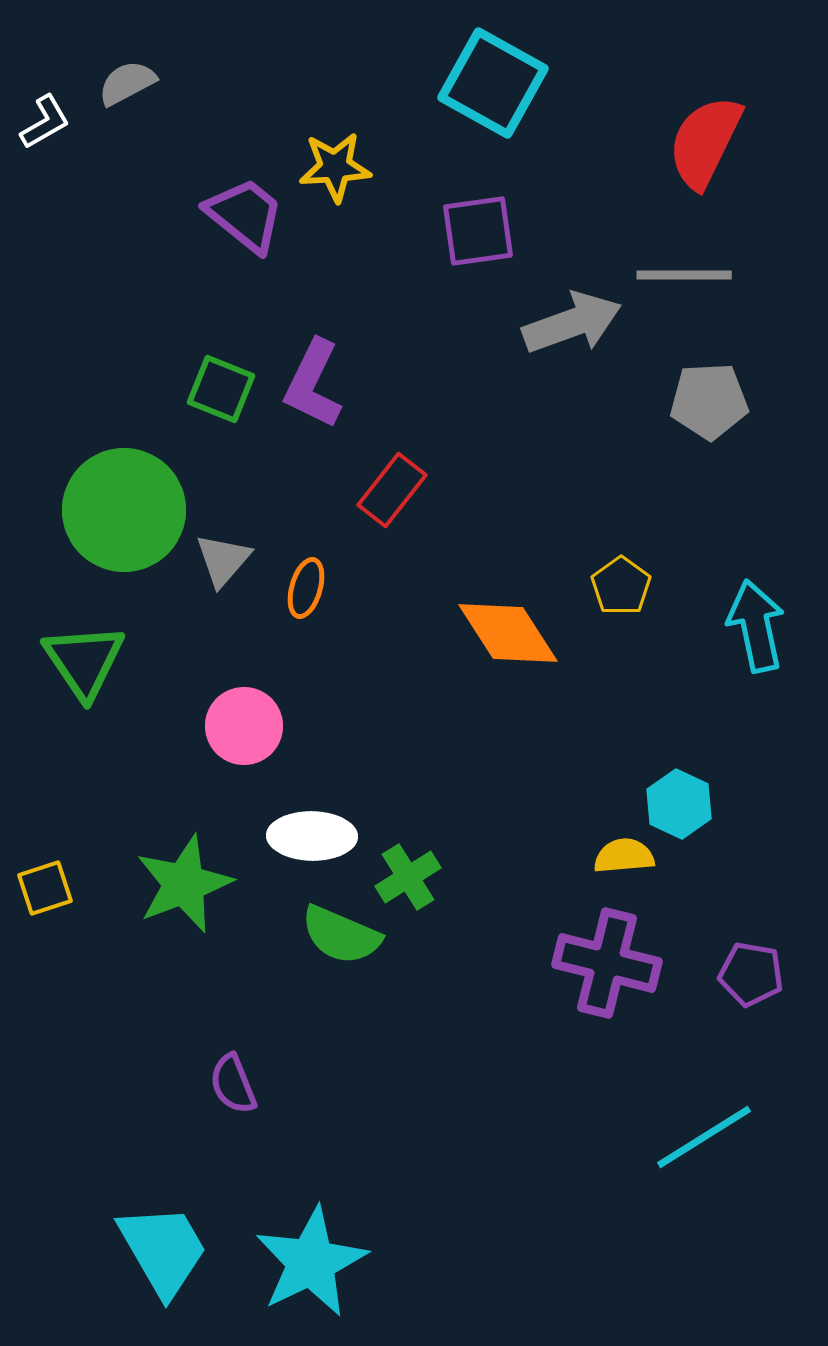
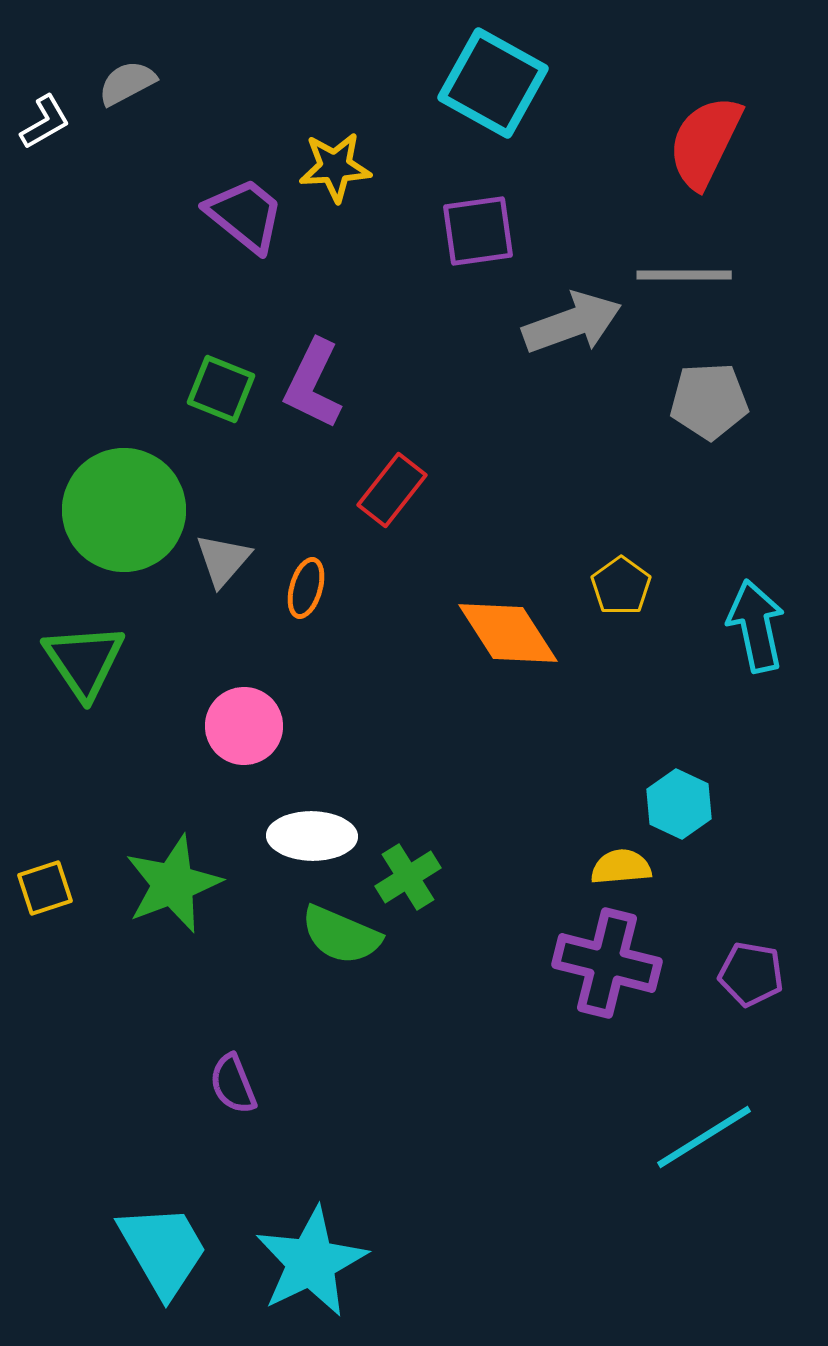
yellow semicircle: moved 3 px left, 11 px down
green star: moved 11 px left
